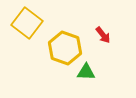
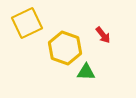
yellow square: rotated 28 degrees clockwise
